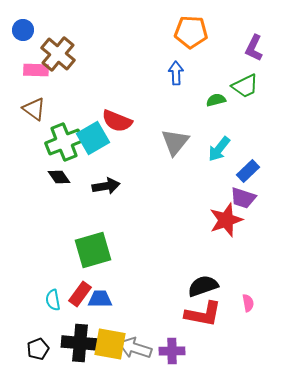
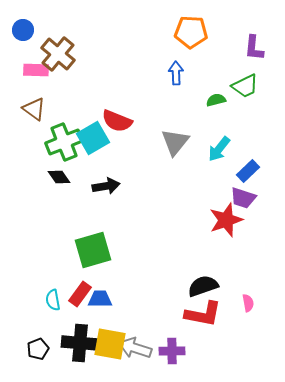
purple L-shape: rotated 20 degrees counterclockwise
